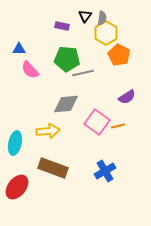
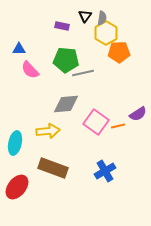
orange pentagon: moved 3 px up; rotated 30 degrees counterclockwise
green pentagon: moved 1 px left, 1 px down
purple semicircle: moved 11 px right, 17 px down
pink square: moved 1 px left
